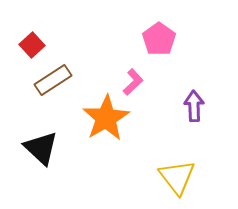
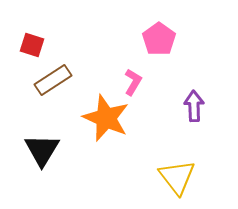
red square: rotated 30 degrees counterclockwise
pink L-shape: rotated 16 degrees counterclockwise
orange star: rotated 18 degrees counterclockwise
black triangle: moved 1 px right, 2 px down; rotated 18 degrees clockwise
